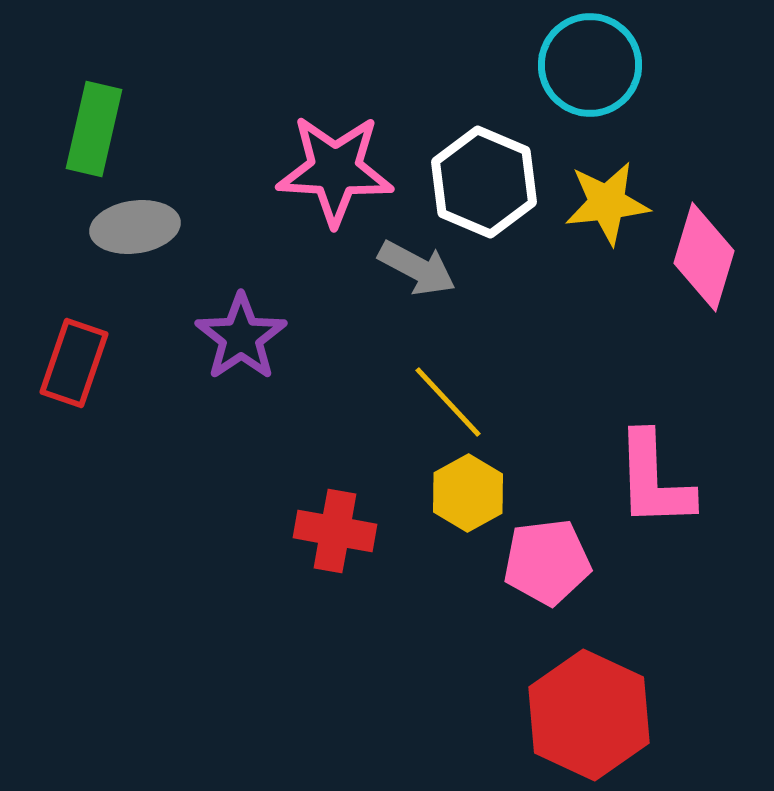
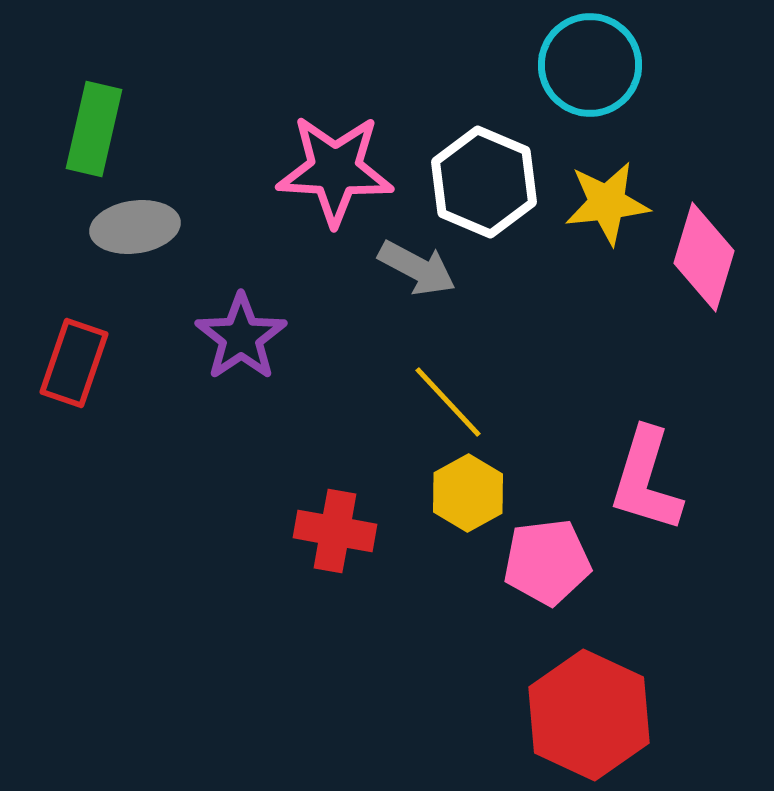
pink L-shape: moved 8 px left; rotated 19 degrees clockwise
